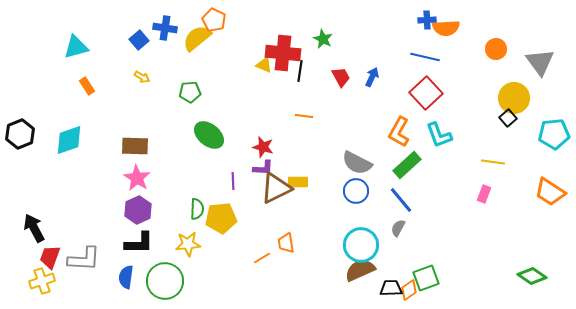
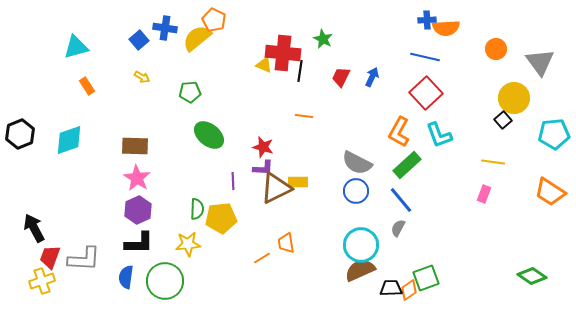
red trapezoid at (341, 77): rotated 125 degrees counterclockwise
black square at (508, 118): moved 5 px left, 2 px down
